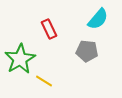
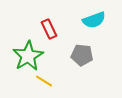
cyan semicircle: moved 4 px left, 1 px down; rotated 30 degrees clockwise
gray pentagon: moved 5 px left, 4 px down
green star: moved 8 px right, 3 px up
